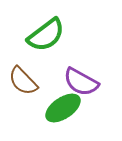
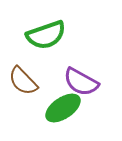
green semicircle: rotated 18 degrees clockwise
